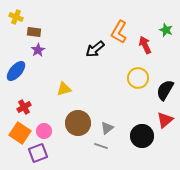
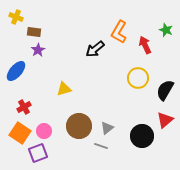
brown circle: moved 1 px right, 3 px down
